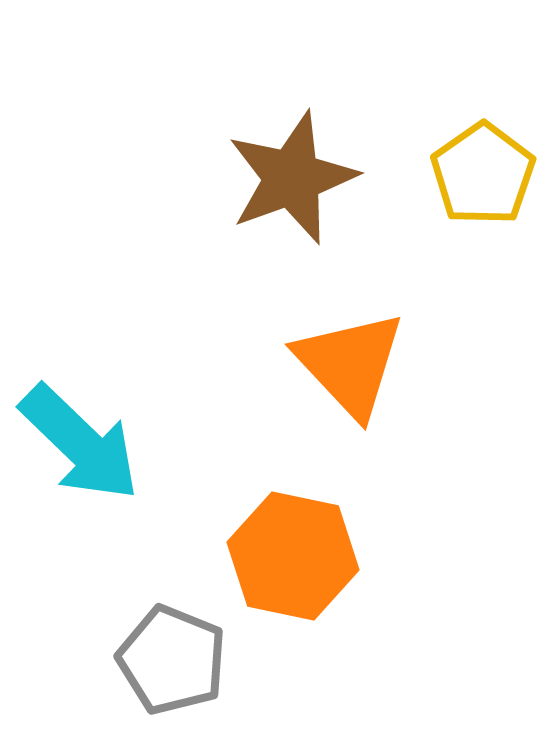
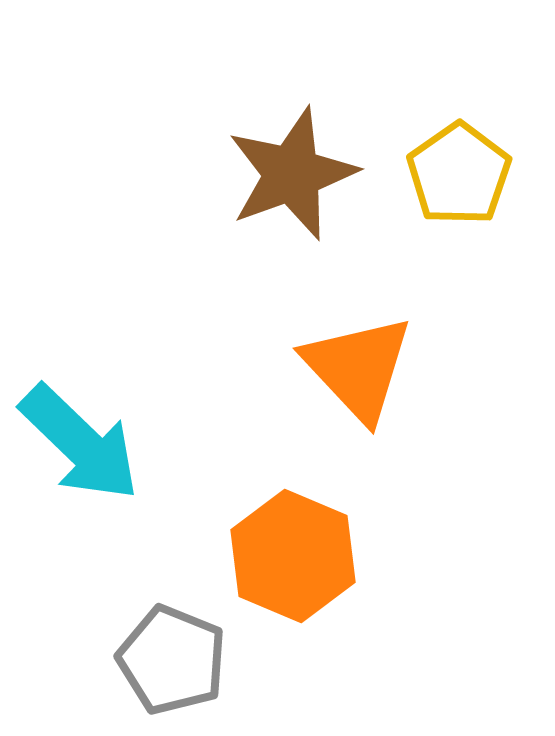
yellow pentagon: moved 24 px left
brown star: moved 4 px up
orange triangle: moved 8 px right, 4 px down
orange hexagon: rotated 11 degrees clockwise
